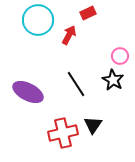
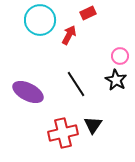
cyan circle: moved 2 px right
black star: moved 3 px right
